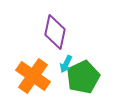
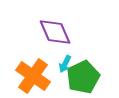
purple diamond: rotated 36 degrees counterclockwise
cyan arrow: moved 1 px left
